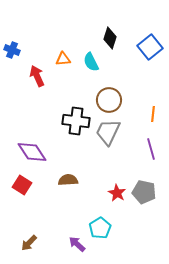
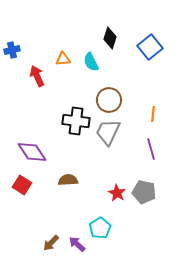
blue cross: rotated 35 degrees counterclockwise
brown arrow: moved 22 px right
